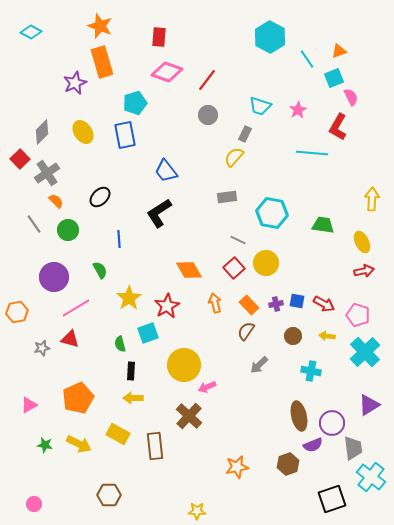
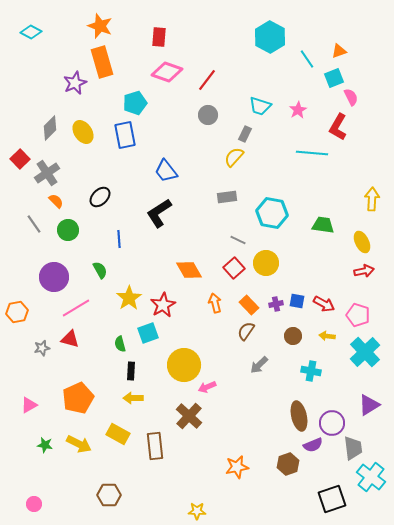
gray diamond at (42, 132): moved 8 px right, 4 px up
red star at (167, 306): moved 4 px left, 1 px up
